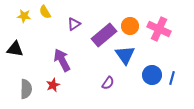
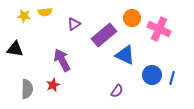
yellow semicircle: rotated 64 degrees counterclockwise
orange circle: moved 2 px right, 8 px up
blue triangle: rotated 30 degrees counterclockwise
purple semicircle: moved 9 px right, 8 px down
gray semicircle: moved 1 px right
